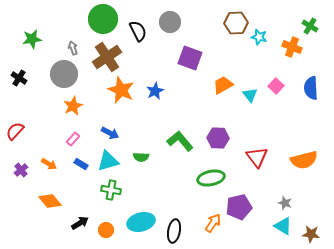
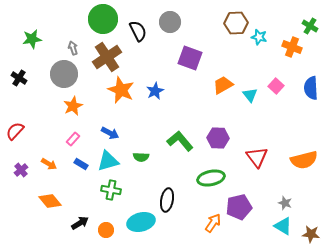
black ellipse at (174, 231): moved 7 px left, 31 px up
